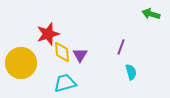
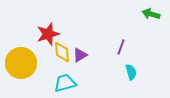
purple triangle: rotated 28 degrees clockwise
